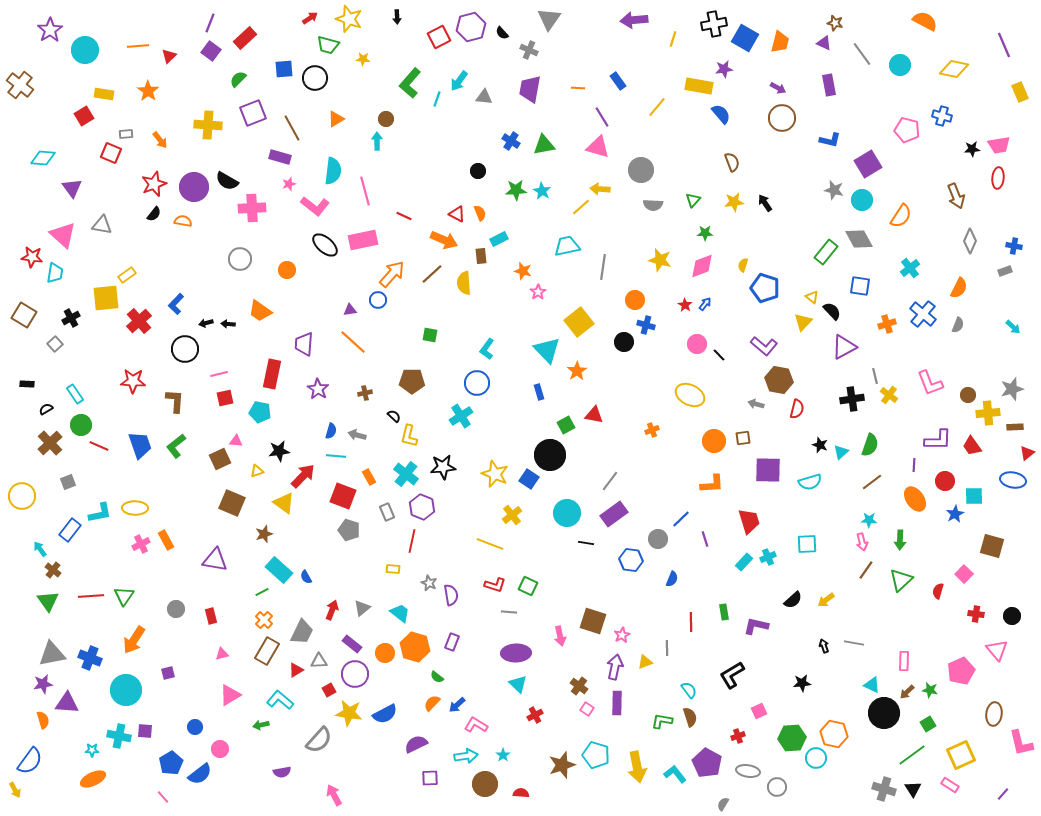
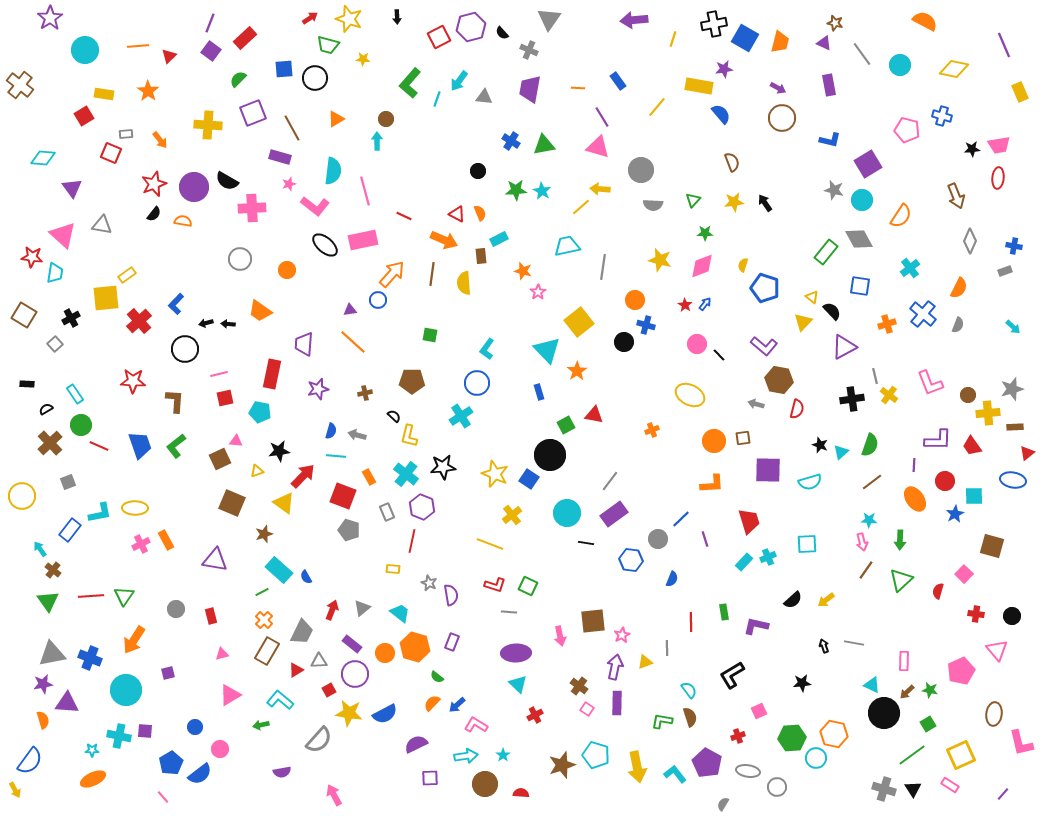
purple star at (50, 30): moved 12 px up
brown line at (432, 274): rotated 40 degrees counterclockwise
purple star at (318, 389): rotated 25 degrees clockwise
brown square at (593, 621): rotated 24 degrees counterclockwise
